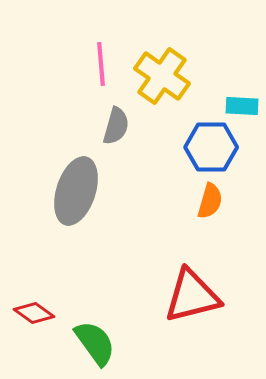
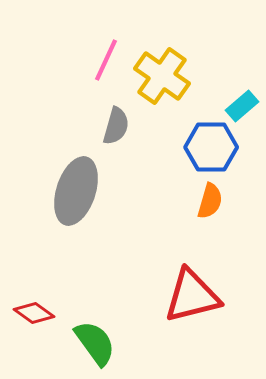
pink line: moved 5 px right, 4 px up; rotated 30 degrees clockwise
cyan rectangle: rotated 44 degrees counterclockwise
